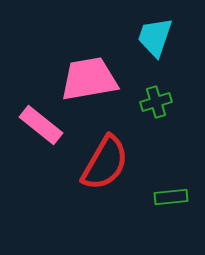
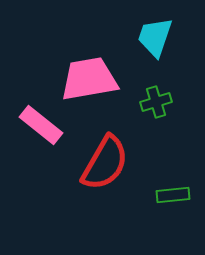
green rectangle: moved 2 px right, 2 px up
